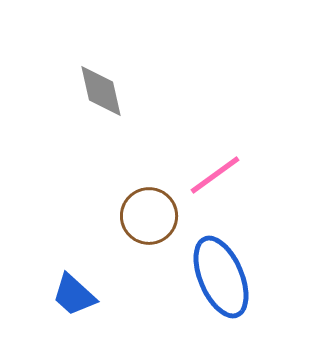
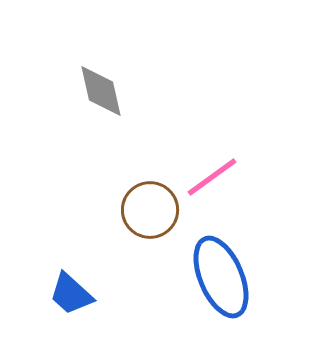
pink line: moved 3 px left, 2 px down
brown circle: moved 1 px right, 6 px up
blue trapezoid: moved 3 px left, 1 px up
